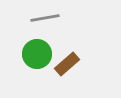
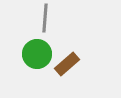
gray line: rotated 76 degrees counterclockwise
